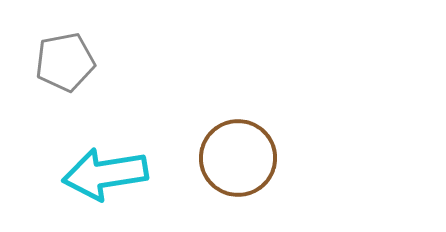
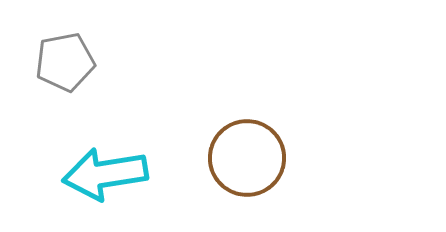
brown circle: moved 9 px right
